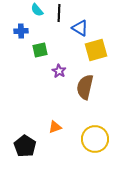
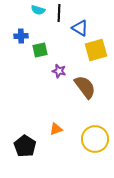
cyan semicircle: moved 1 px right; rotated 32 degrees counterclockwise
blue cross: moved 5 px down
purple star: rotated 16 degrees counterclockwise
brown semicircle: rotated 130 degrees clockwise
orange triangle: moved 1 px right, 2 px down
